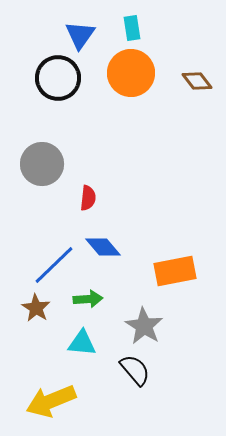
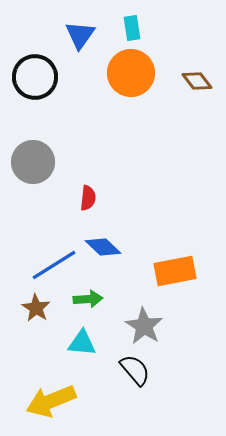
black circle: moved 23 px left, 1 px up
gray circle: moved 9 px left, 2 px up
blue diamond: rotated 6 degrees counterclockwise
blue line: rotated 12 degrees clockwise
